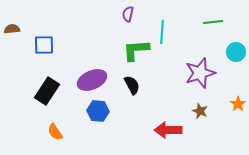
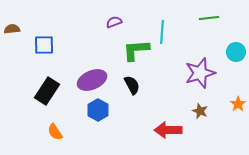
purple semicircle: moved 14 px left, 8 px down; rotated 56 degrees clockwise
green line: moved 4 px left, 4 px up
blue hexagon: moved 1 px up; rotated 25 degrees clockwise
